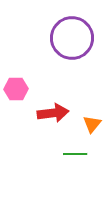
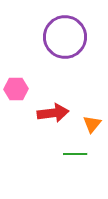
purple circle: moved 7 px left, 1 px up
